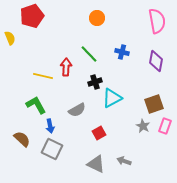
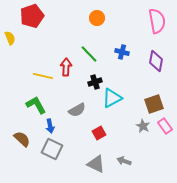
pink rectangle: rotated 56 degrees counterclockwise
